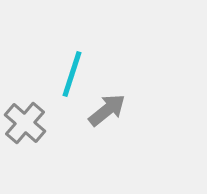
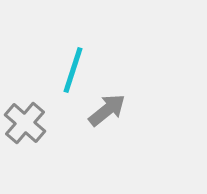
cyan line: moved 1 px right, 4 px up
